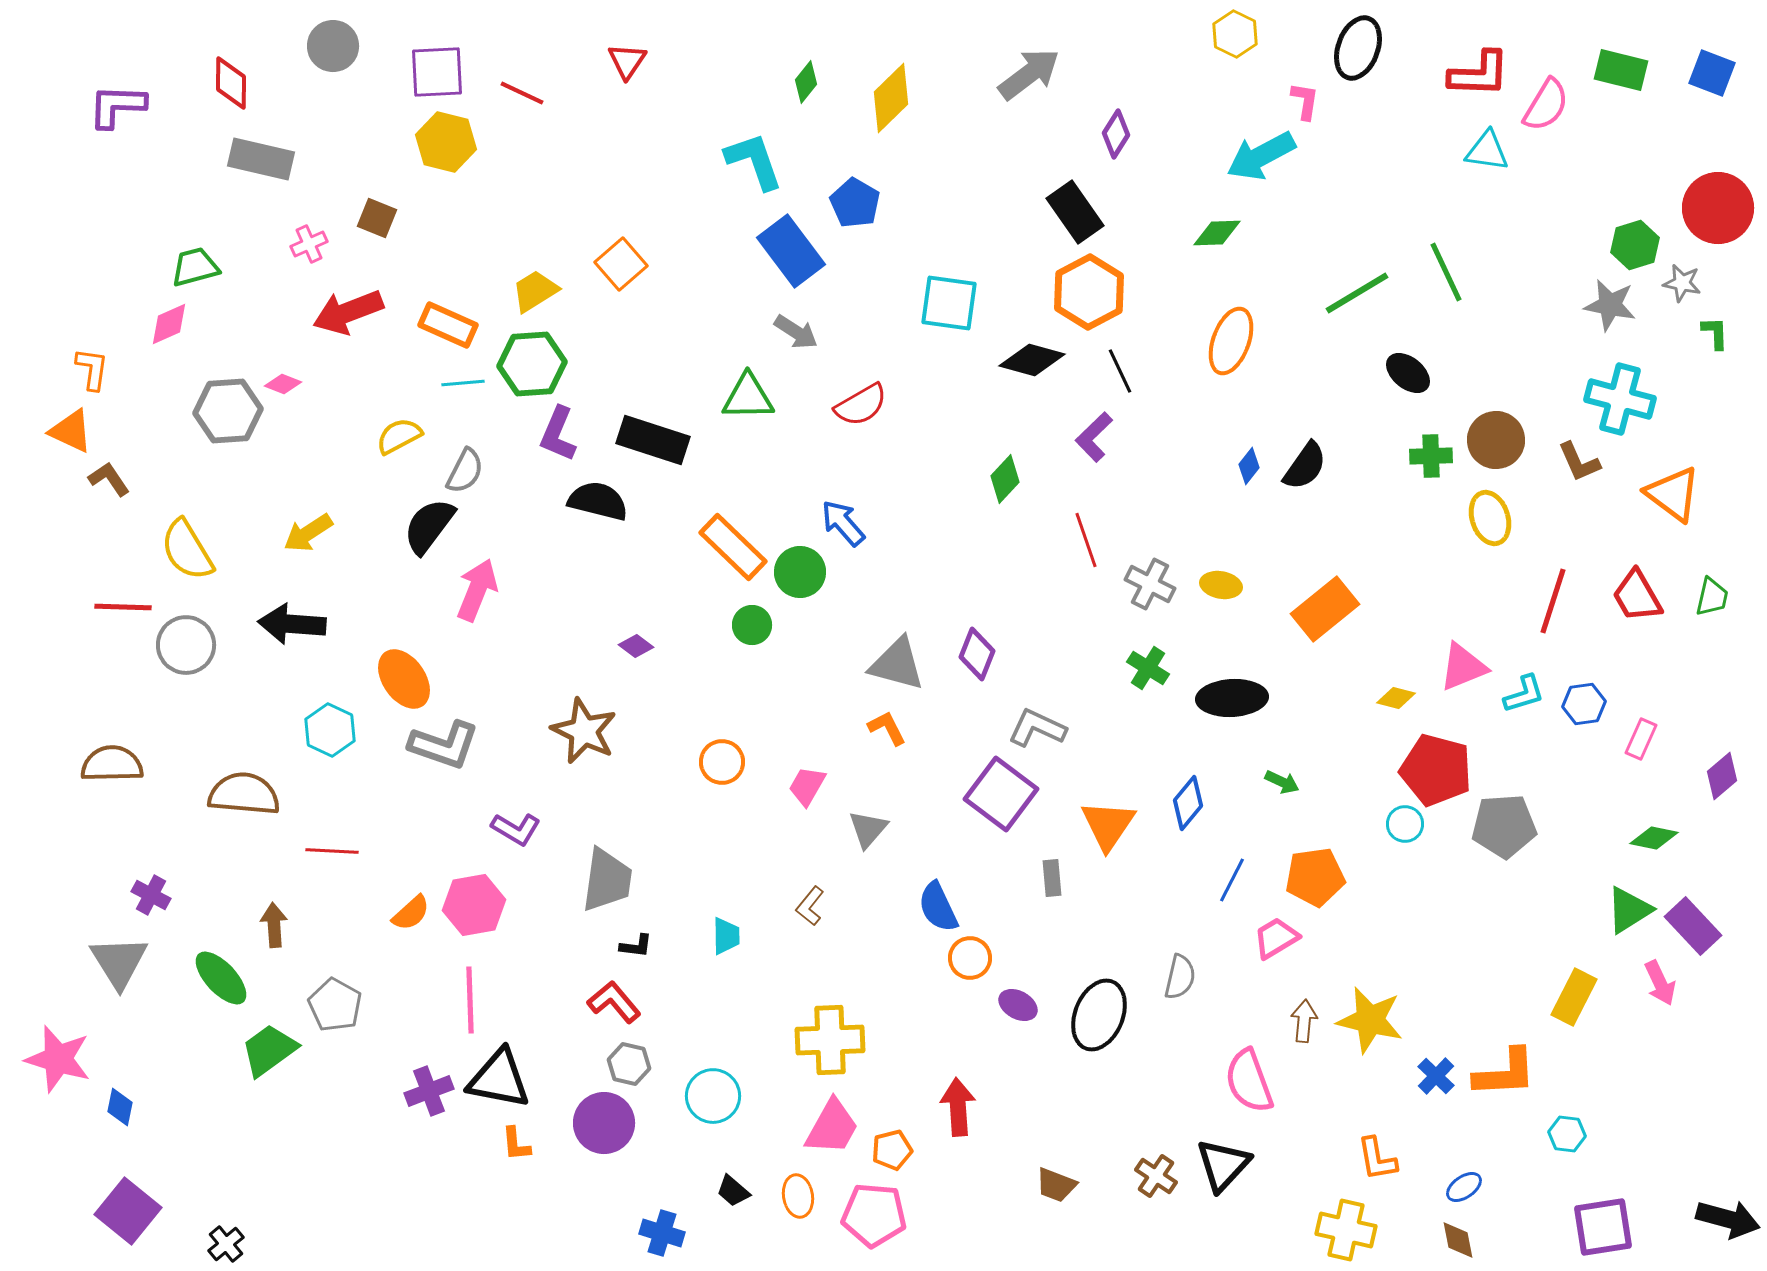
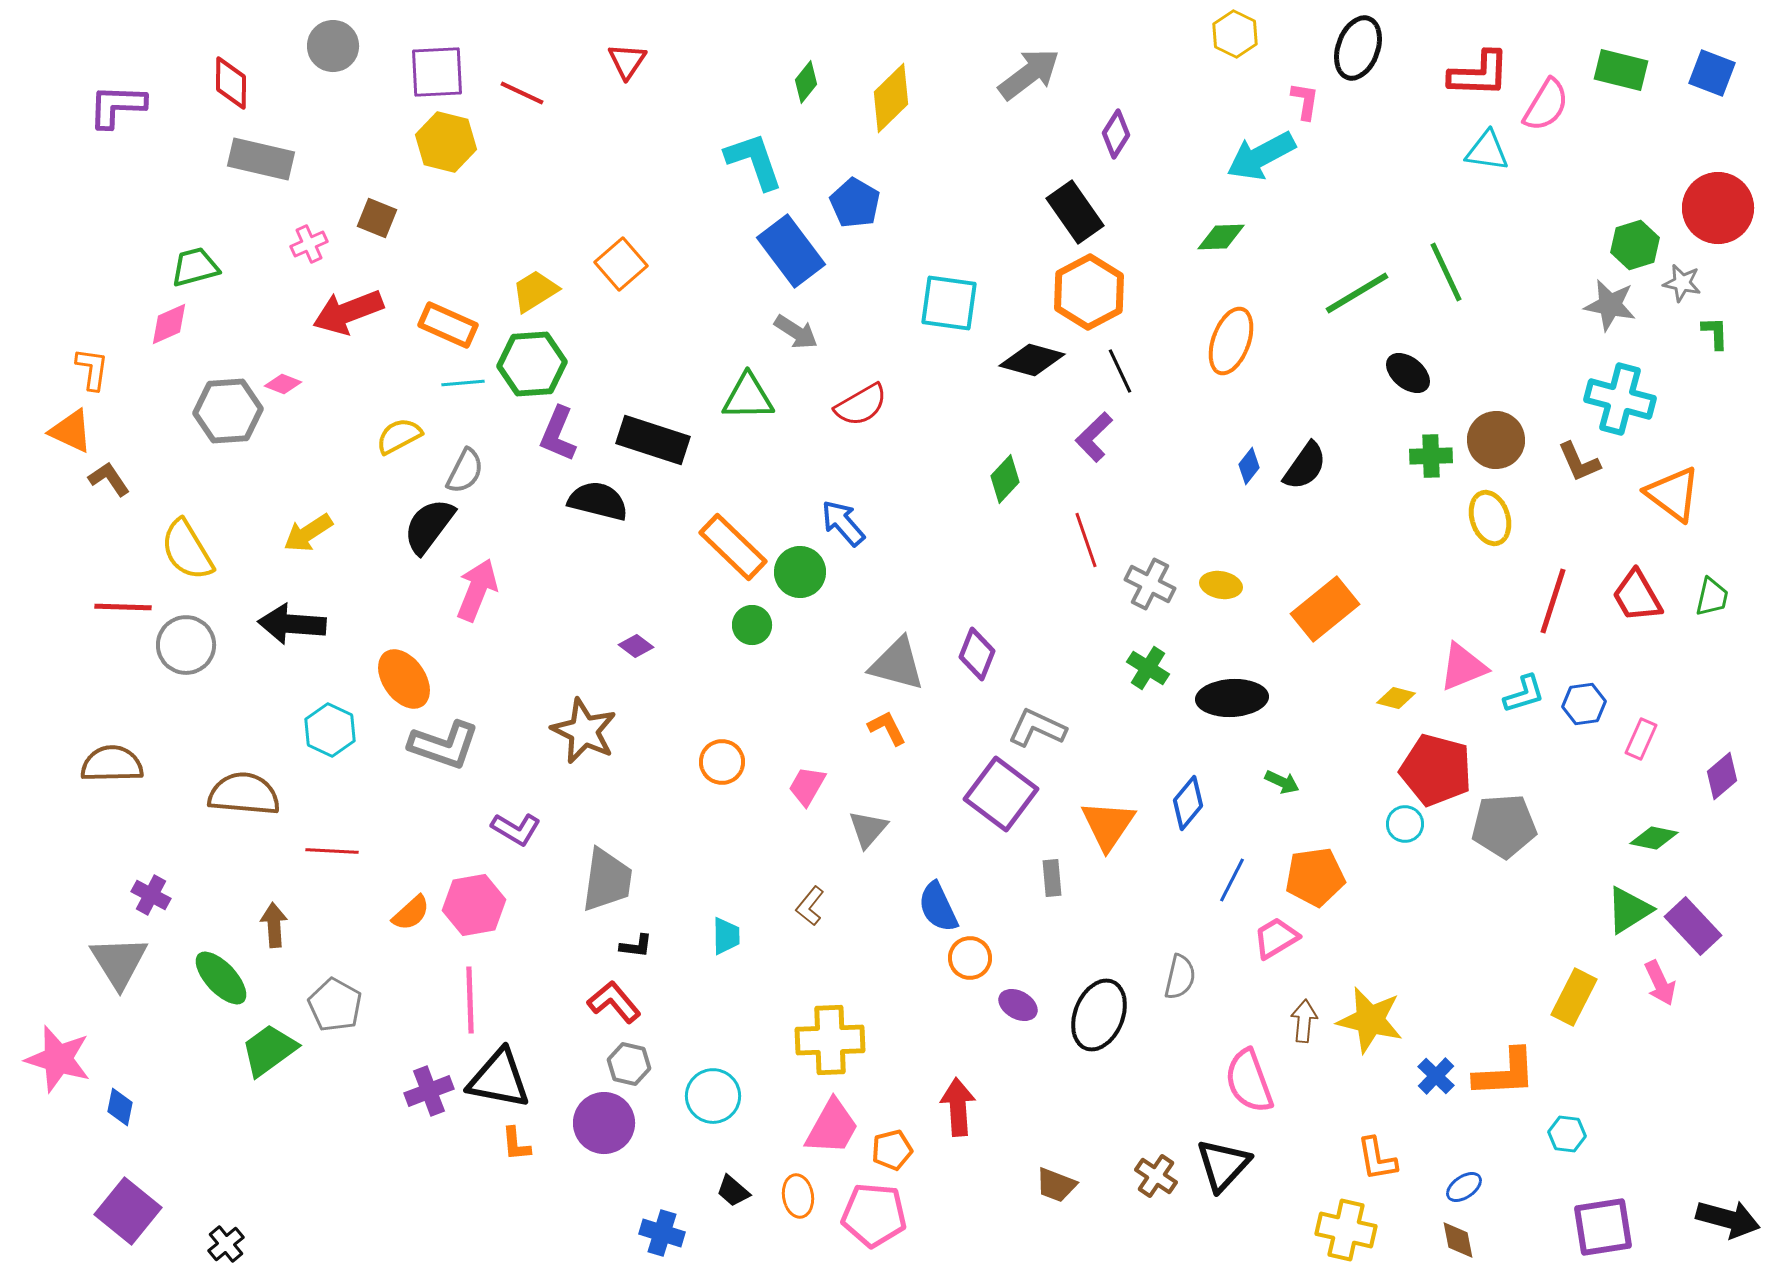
green diamond at (1217, 233): moved 4 px right, 4 px down
